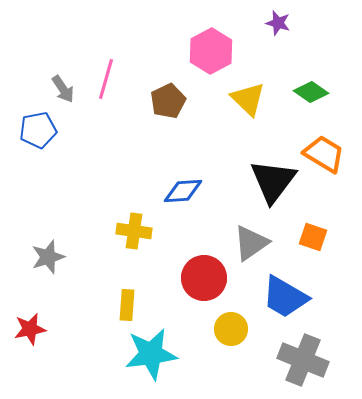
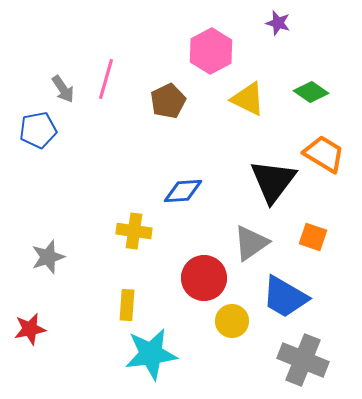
yellow triangle: rotated 18 degrees counterclockwise
yellow circle: moved 1 px right, 8 px up
